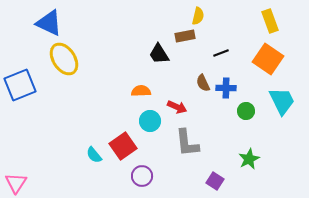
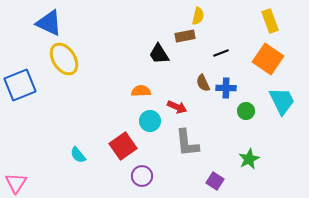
cyan semicircle: moved 16 px left
